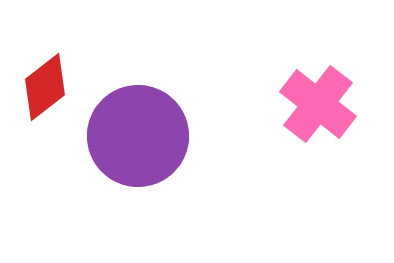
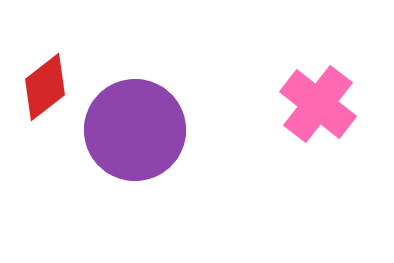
purple circle: moved 3 px left, 6 px up
